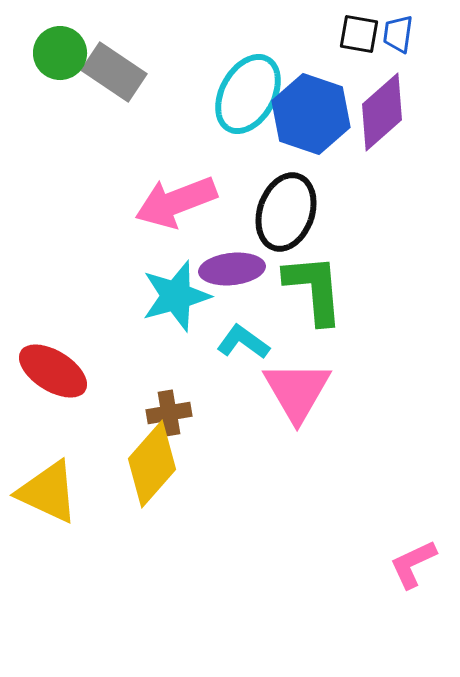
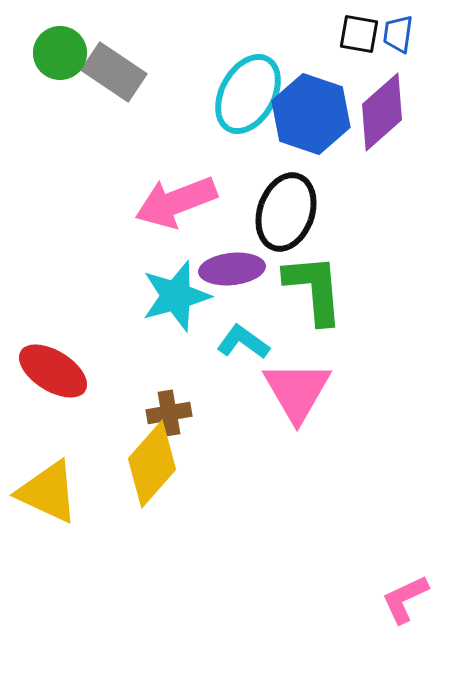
pink L-shape: moved 8 px left, 35 px down
